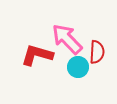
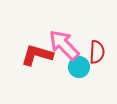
pink arrow: moved 3 px left, 6 px down
cyan circle: moved 1 px right
